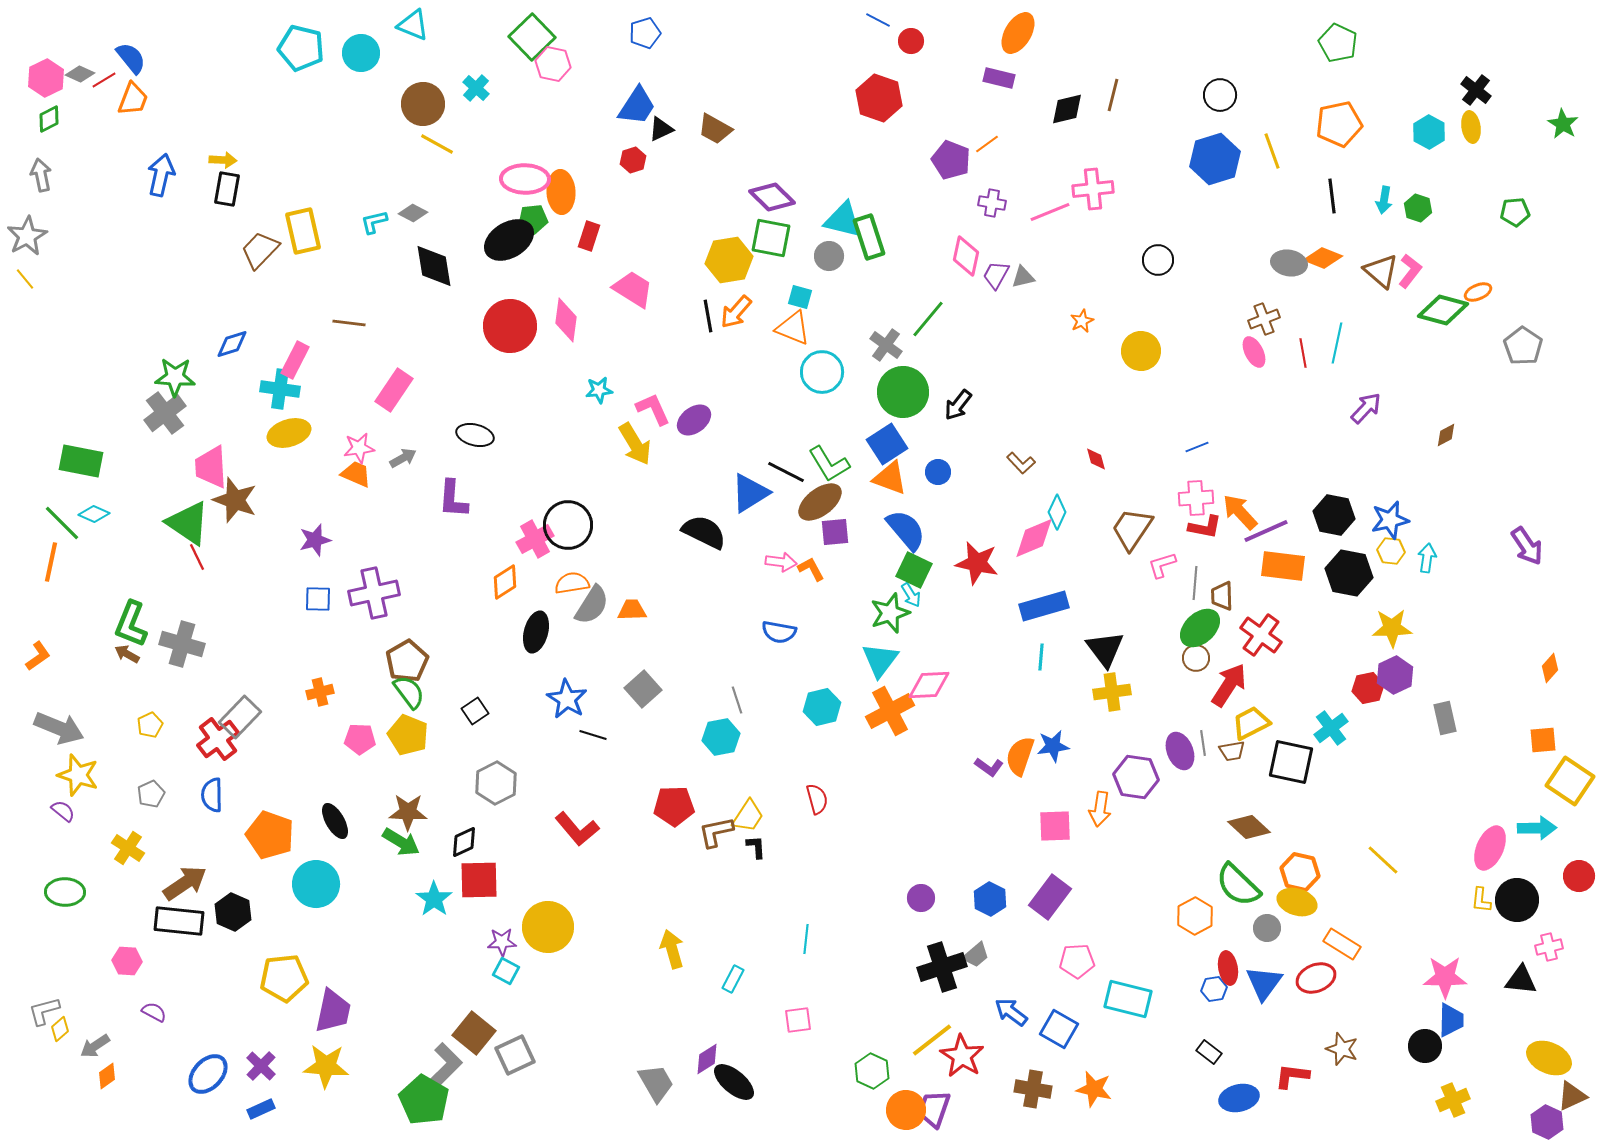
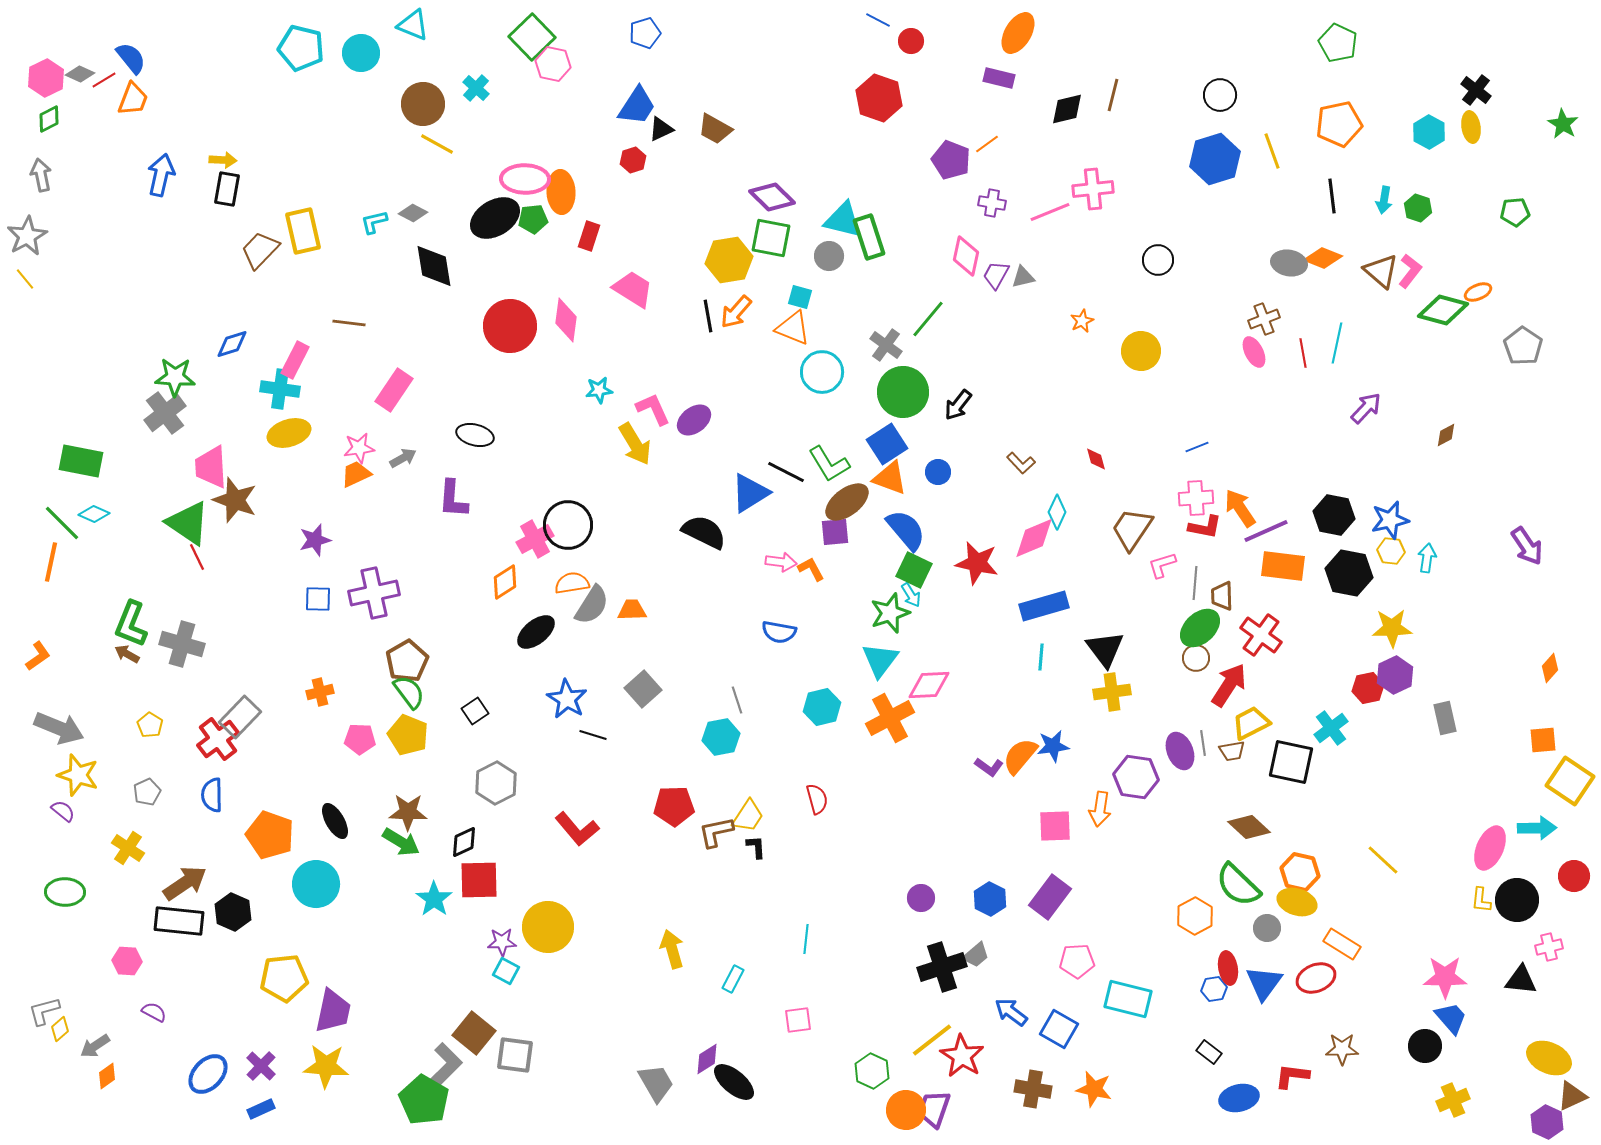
black ellipse at (509, 240): moved 14 px left, 22 px up
orange trapezoid at (356, 474): rotated 48 degrees counterclockwise
brown ellipse at (820, 502): moved 27 px right
orange arrow at (1240, 512): moved 4 px up; rotated 9 degrees clockwise
black ellipse at (536, 632): rotated 36 degrees clockwise
orange cross at (890, 711): moved 7 px down
yellow pentagon at (150, 725): rotated 15 degrees counterclockwise
orange semicircle at (1020, 756): rotated 21 degrees clockwise
gray pentagon at (151, 794): moved 4 px left, 2 px up
red circle at (1579, 876): moved 5 px left
blue trapezoid at (1451, 1020): moved 2 px up; rotated 42 degrees counterclockwise
brown star at (1342, 1049): rotated 20 degrees counterclockwise
gray square at (515, 1055): rotated 33 degrees clockwise
